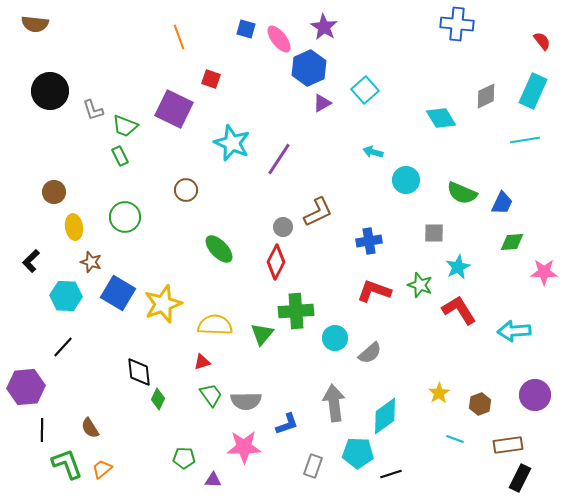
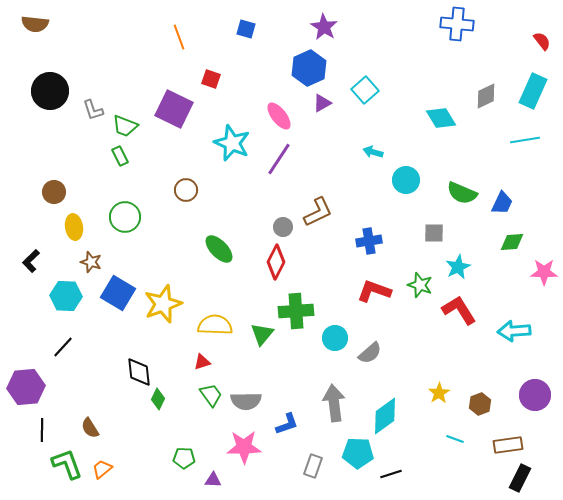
pink ellipse at (279, 39): moved 77 px down
